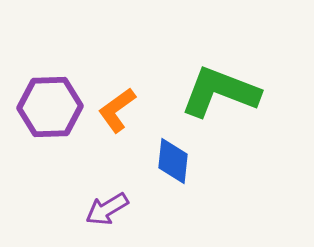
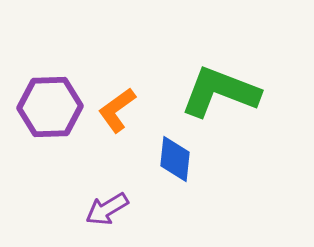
blue diamond: moved 2 px right, 2 px up
